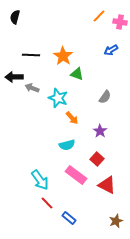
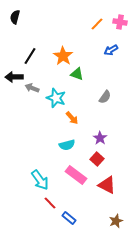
orange line: moved 2 px left, 8 px down
black line: moved 1 px left, 1 px down; rotated 60 degrees counterclockwise
cyan star: moved 2 px left
purple star: moved 7 px down
red line: moved 3 px right
